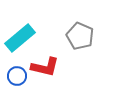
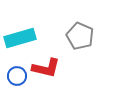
cyan rectangle: rotated 24 degrees clockwise
red L-shape: moved 1 px right, 1 px down
